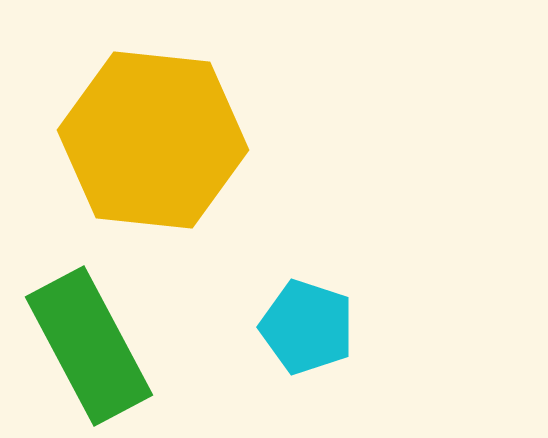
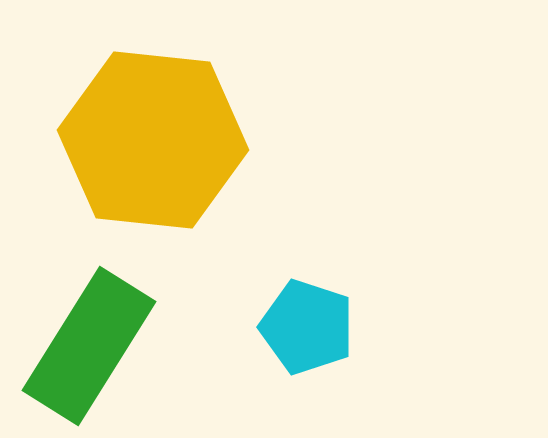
green rectangle: rotated 60 degrees clockwise
